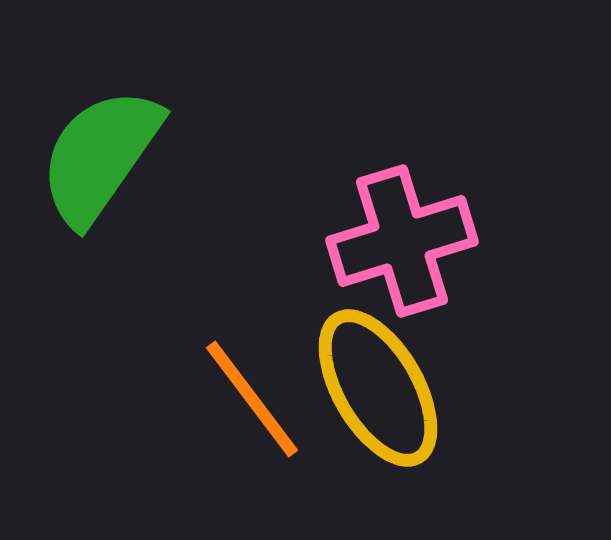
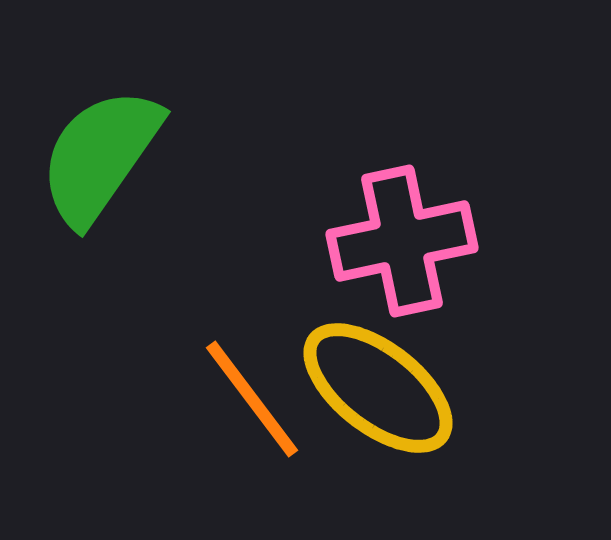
pink cross: rotated 5 degrees clockwise
yellow ellipse: rotated 22 degrees counterclockwise
